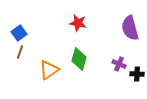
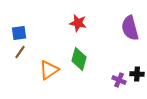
blue square: rotated 28 degrees clockwise
brown line: rotated 16 degrees clockwise
purple cross: moved 16 px down
